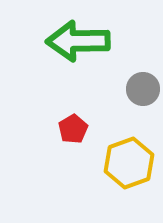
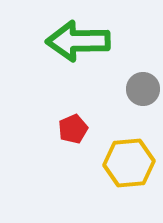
red pentagon: rotated 8 degrees clockwise
yellow hexagon: rotated 15 degrees clockwise
